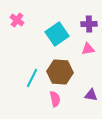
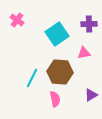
pink triangle: moved 4 px left, 4 px down
purple triangle: rotated 40 degrees counterclockwise
